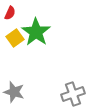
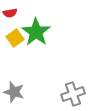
red semicircle: rotated 56 degrees clockwise
